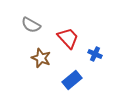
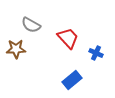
blue cross: moved 1 px right, 1 px up
brown star: moved 25 px left, 9 px up; rotated 24 degrees counterclockwise
